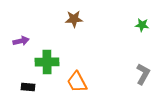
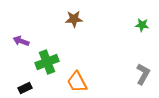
purple arrow: rotated 147 degrees counterclockwise
green cross: rotated 20 degrees counterclockwise
black rectangle: moved 3 px left, 1 px down; rotated 32 degrees counterclockwise
